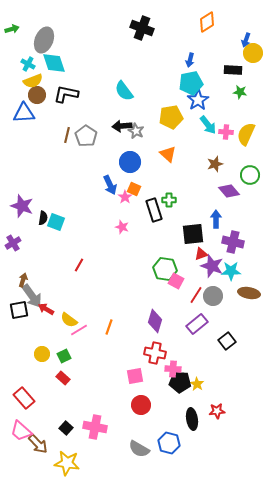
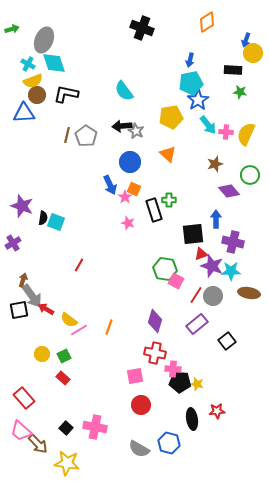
pink star at (122, 227): moved 6 px right, 4 px up
yellow star at (197, 384): rotated 16 degrees counterclockwise
